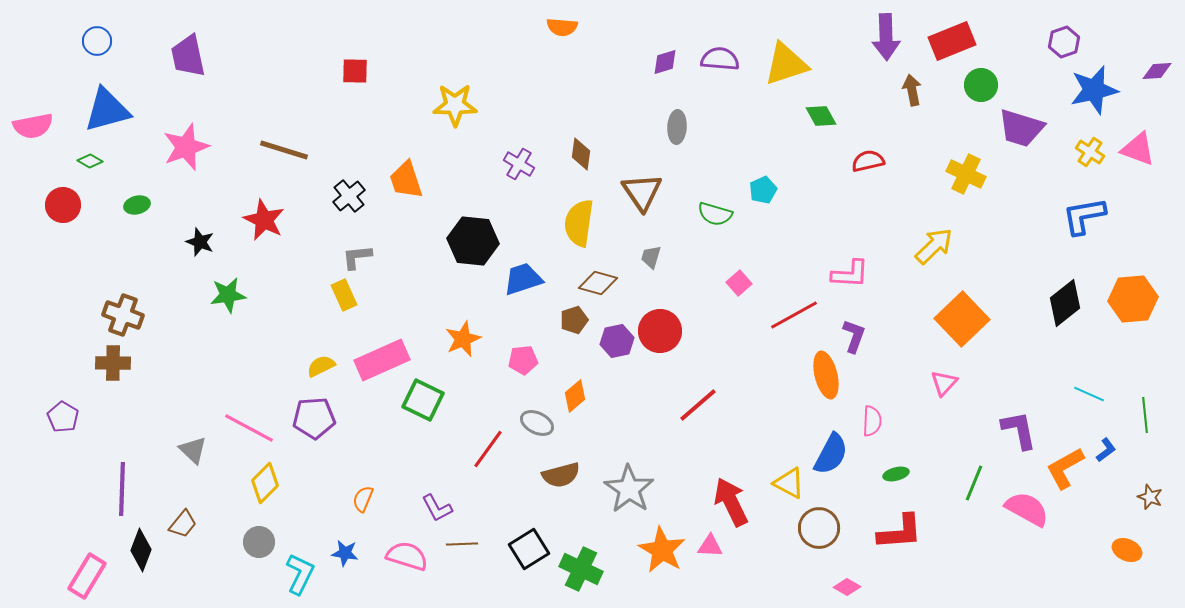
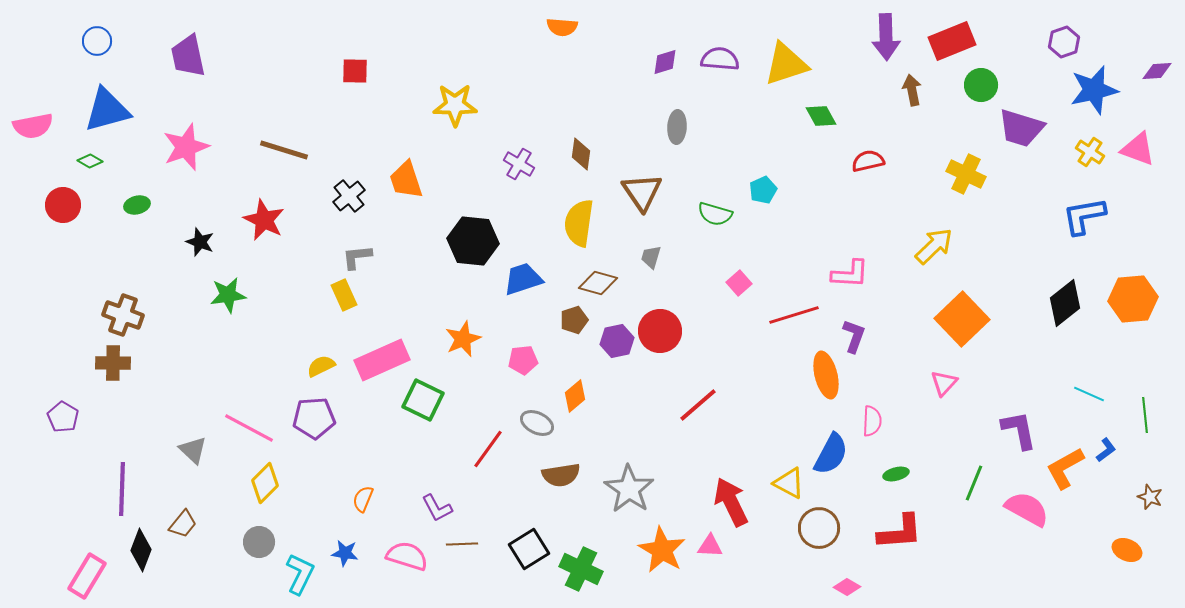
red line at (794, 315): rotated 12 degrees clockwise
brown semicircle at (561, 475): rotated 6 degrees clockwise
